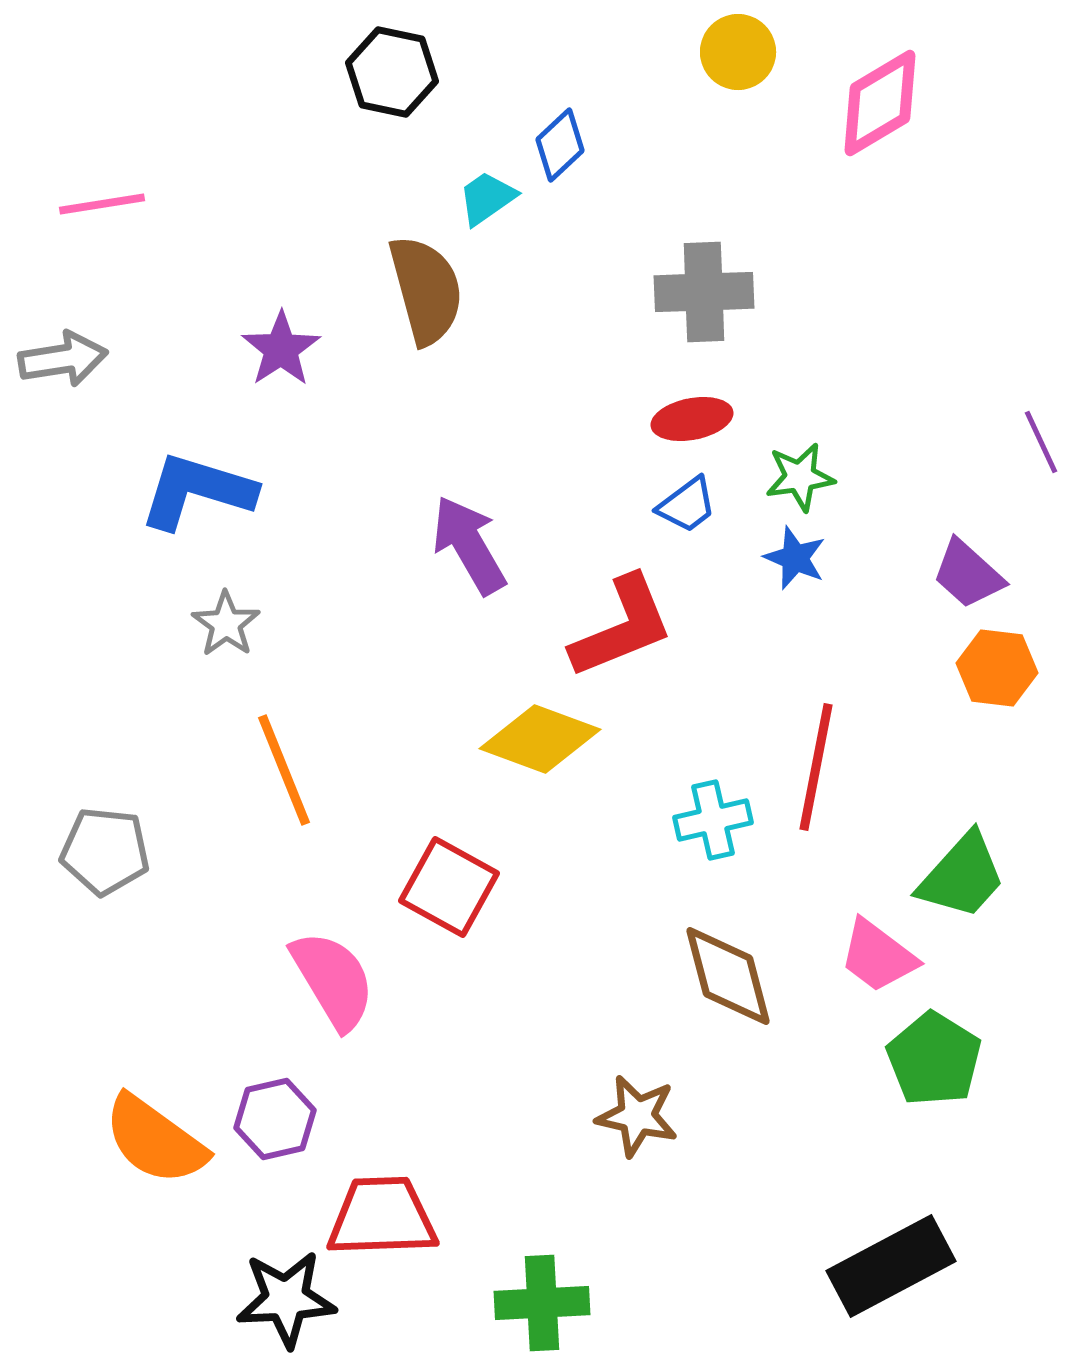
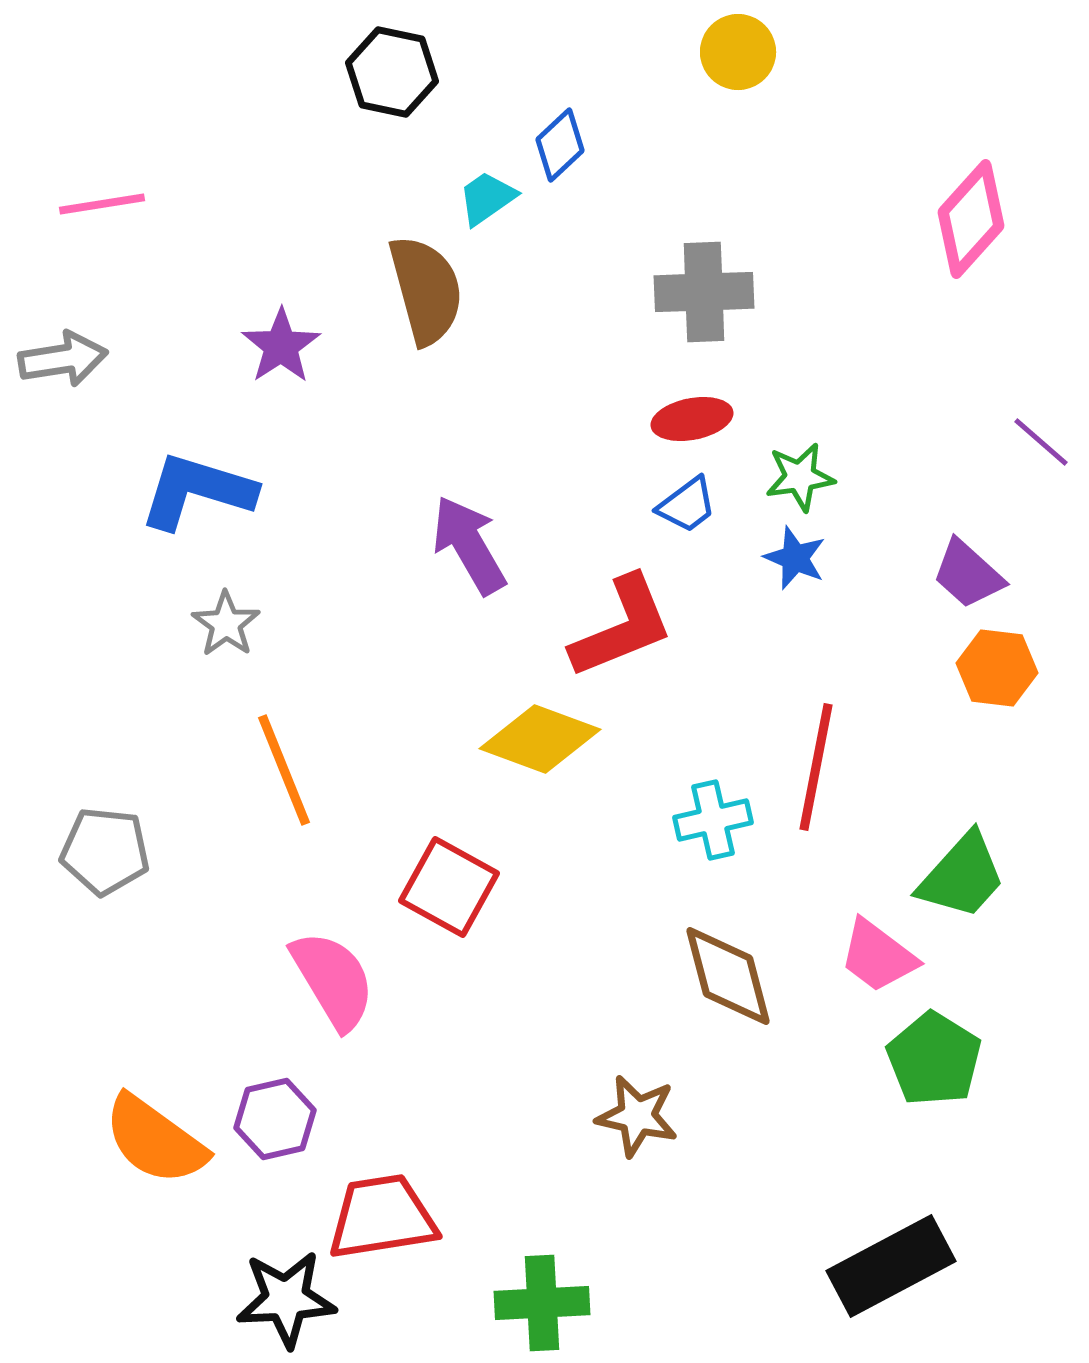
pink diamond: moved 91 px right, 116 px down; rotated 17 degrees counterclockwise
purple star: moved 3 px up
purple line: rotated 24 degrees counterclockwise
red trapezoid: rotated 7 degrees counterclockwise
